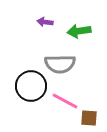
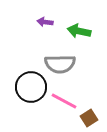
green arrow: rotated 20 degrees clockwise
black circle: moved 1 px down
pink line: moved 1 px left
brown square: rotated 36 degrees counterclockwise
